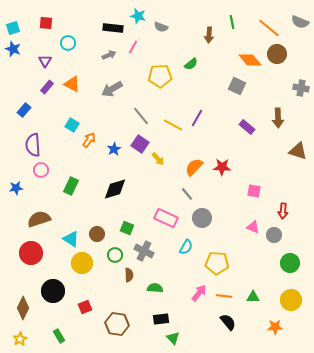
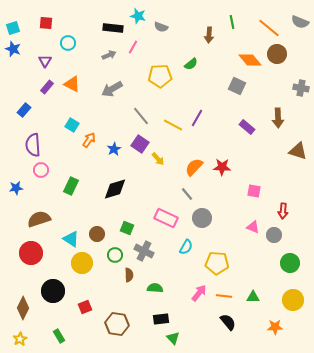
yellow circle at (291, 300): moved 2 px right
